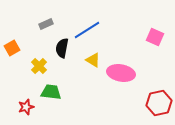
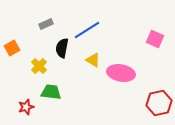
pink square: moved 2 px down
